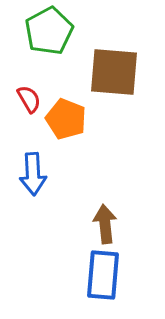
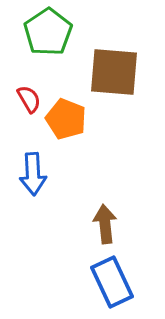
green pentagon: moved 1 px left, 1 px down; rotated 6 degrees counterclockwise
blue rectangle: moved 9 px right, 7 px down; rotated 30 degrees counterclockwise
